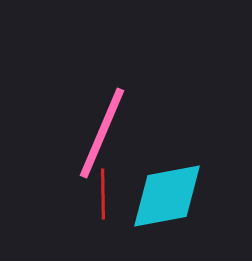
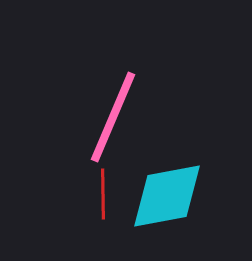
pink line: moved 11 px right, 16 px up
